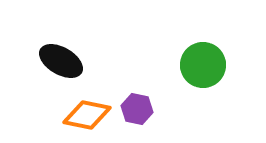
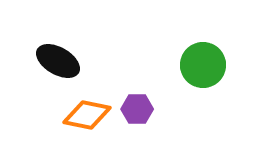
black ellipse: moved 3 px left
purple hexagon: rotated 12 degrees counterclockwise
